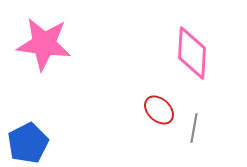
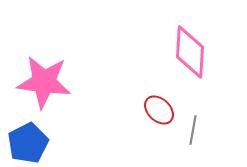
pink star: moved 38 px down
pink diamond: moved 2 px left, 1 px up
gray line: moved 1 px left, 2 px down
